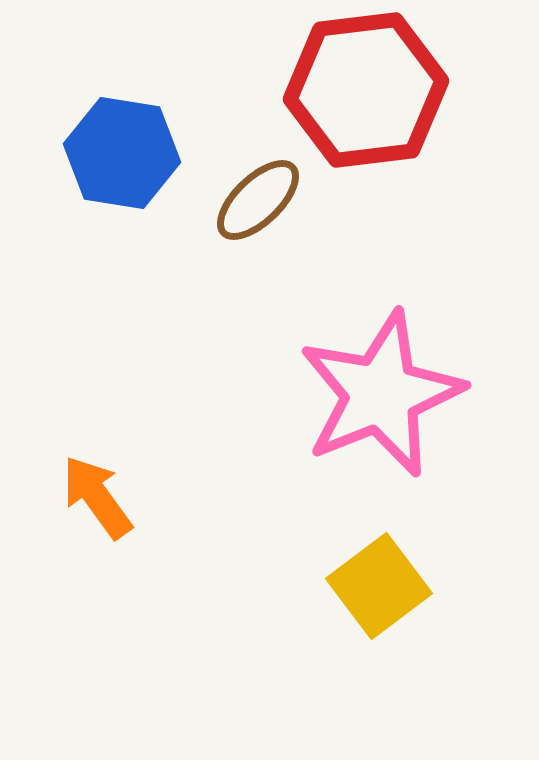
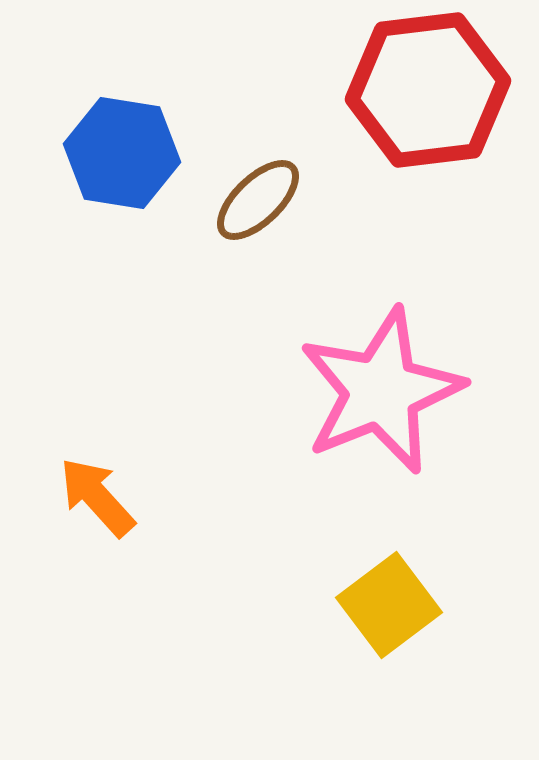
red hexagon: moved 62 px right
pink star: moved 3 px up
orange arrow: rotated 6 degrees counterclockwise
yellow square: moved 10 px right, 19 px down
